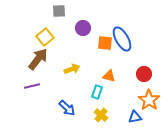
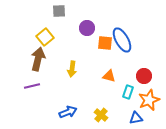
purple circle: moved 4 px right
blue ellipse: moved 1 px down
brown arrow: rotated 25 degrees counterclockwise
yellow arrow: rotated 119 degrees clockwise
red circle: moved 2 px down
cyan rectangle: moved 31 px right
orange star: rotated 15 degrees clockwise
blue arrow: moved 1 px right, 4 px down; rotated 66 degrees counterclockwise
blue triangle: moved 1 px right, 1 px down
